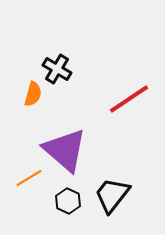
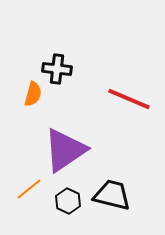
black cross: rotated 24 degrees counterclockwise
red line: rotated 57 degrees clockwise
purple triangle: rotated 45 degrees clockwise
orange line: moved 11 px down; rotated 8 degrees counterclockwise
black trapezoid: rotated 66 degrees clockwise
